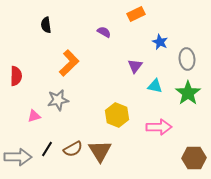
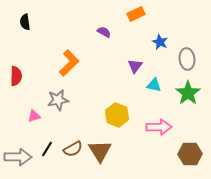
black semicircle: moved 21 px left, 3 px up
cyan triangle: moved 1 px left, 1 px up
brown hexagon: moved 4 px left, 4 px up
